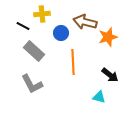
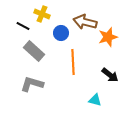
yellow cross: rotated 28 degrees clockwise
gray L-shape: rotated 135 degrees clockwise
cyan triangle: moved 4 px left, 3 px down
